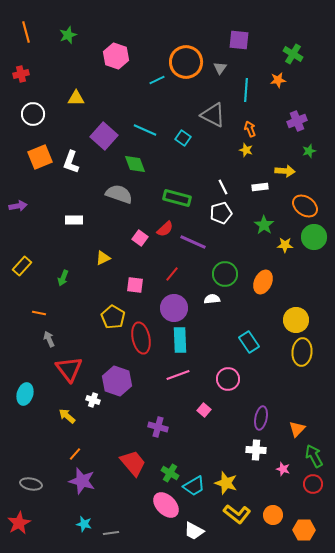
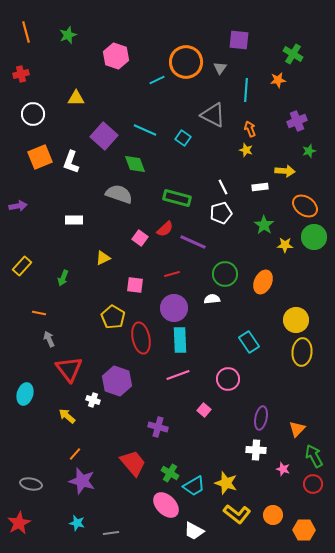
red line at (172, 274): rotated 35 degrees clockwise
cyan star at (84, 524): moved 7 px left, 1 px up
